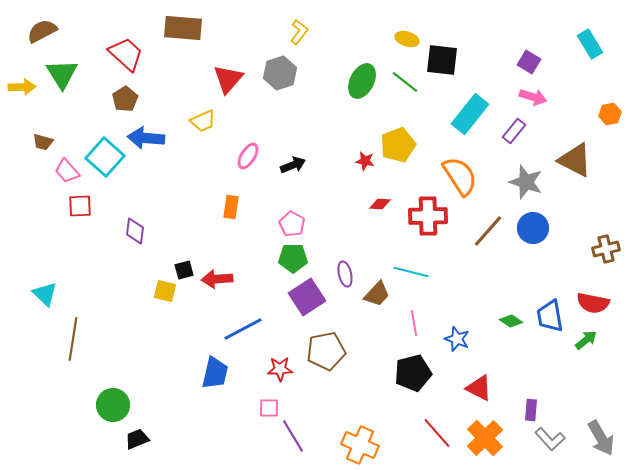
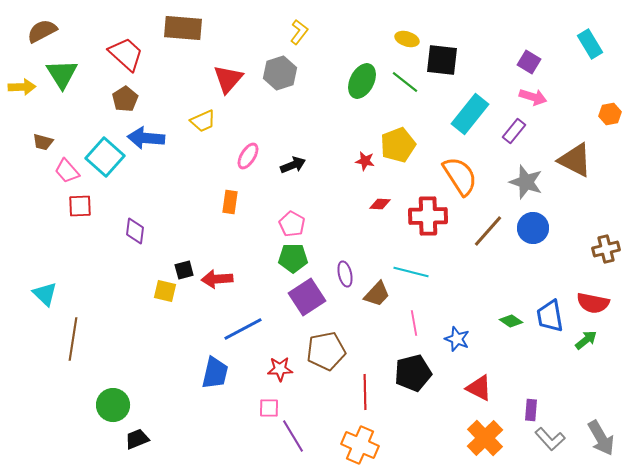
orange rectangle at (231, 207): moved 1 px left, 5 px up
red line at (437, 433): moved 72 px left, 41 px up; rotated 40 degrees clockwise
